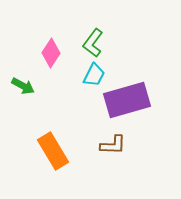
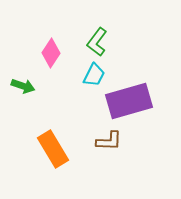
green L-shape: moved 4 px right, 1 px up
green arrow: rotated 10 degrees counterclockwise
purple rectangle: moved 2 px right, 1 px down
brown L-shape: moved 4 px left, 4 px up
orange rectangle: moved 2 px up
